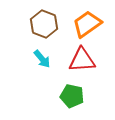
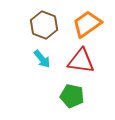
brown hexagon: moved 1 px down
red triangle: moved 1 px left, 1 px down; rotated 12 degrees clockwise
